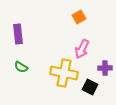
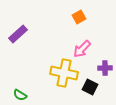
purple rectangle: rotated 54 degrees clockwise
pink arrow: rotated 18 degrees clockwise
green semicircle: moved 1 px left, 28 px down
